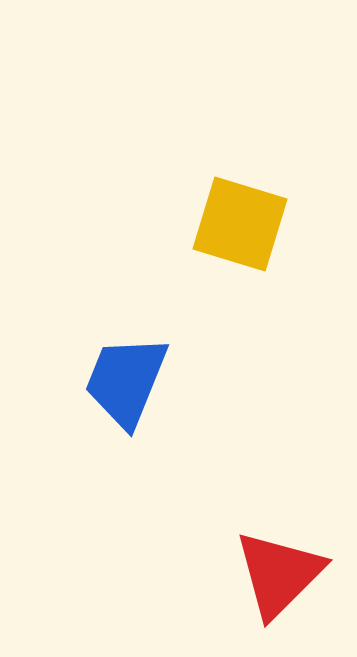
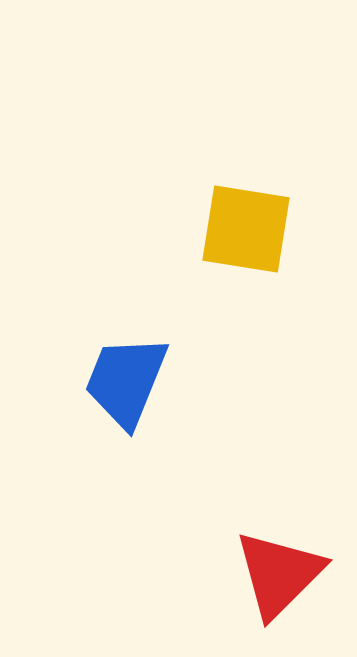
yellow square: moved 6 px right, 5 px down; rotated 8 degrees counterclockwise
